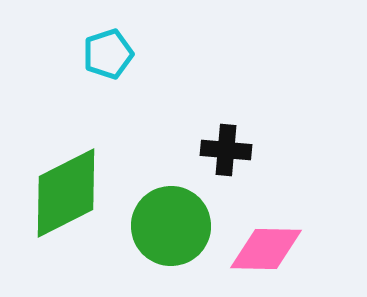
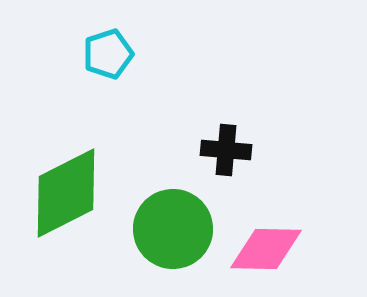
green circle: moved 2 px right, 3 px down
